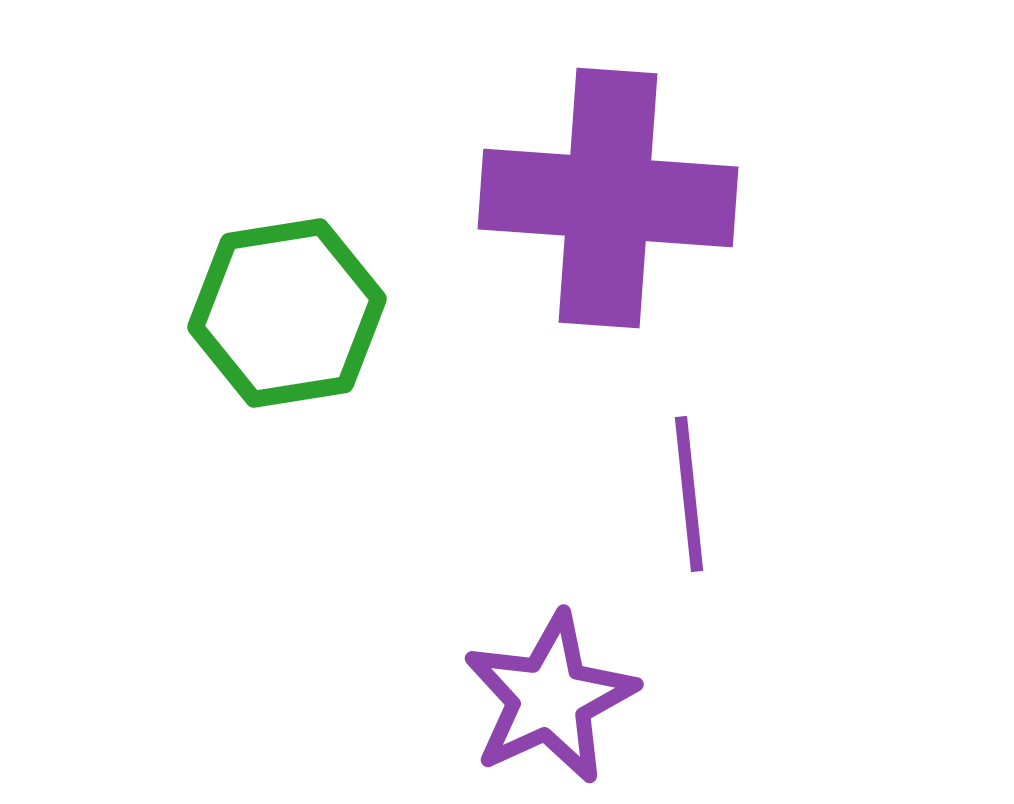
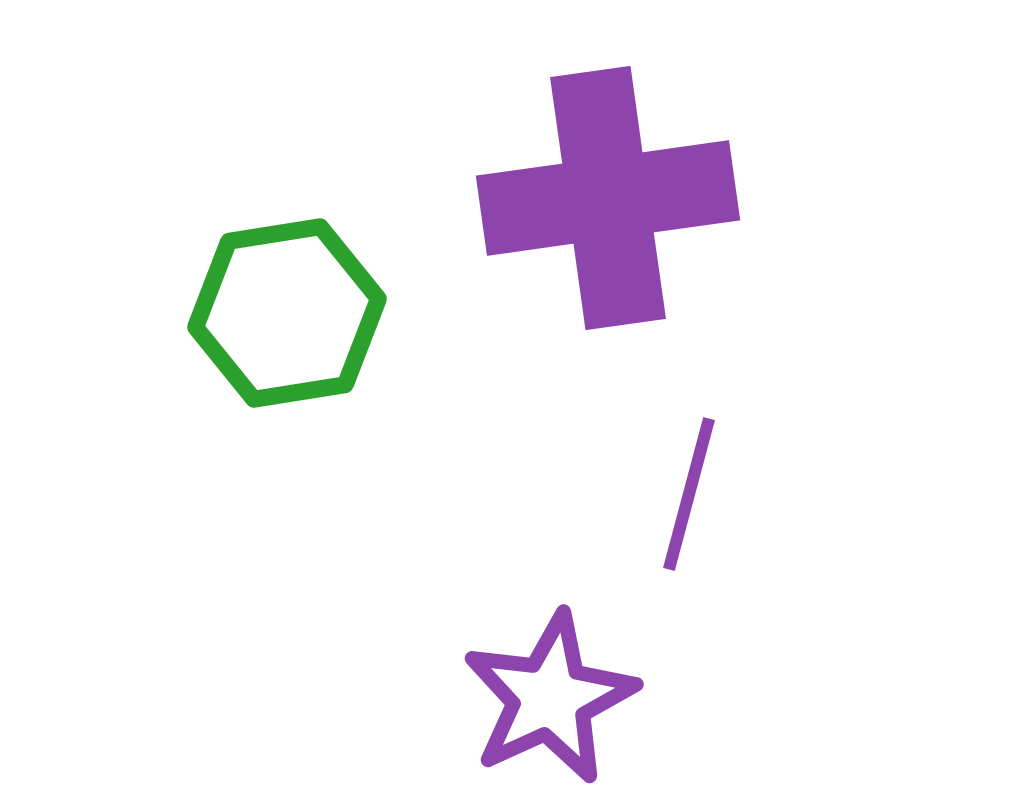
purple cross: rotated 12 degrees counterclockwise
purple line: rotated 21 degrees clockwise
